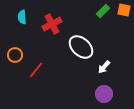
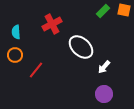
cyan semicircle: moved 6 px left, 15 px down
